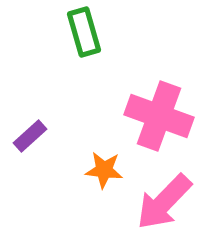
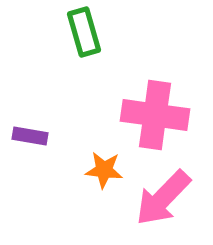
pink cross: moved 4 px left, 1 px up; rotated 12 degrees counterclockwise
purple rectangle: rotated 52 degrees clockwise
pink arrow: moved 1 px left, 4 px up
